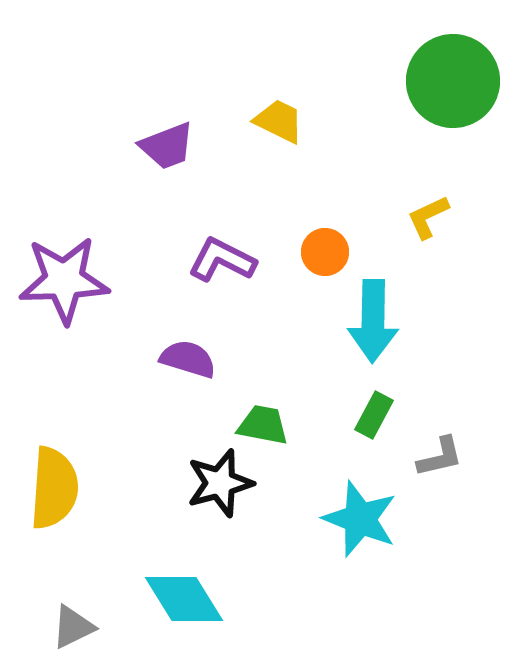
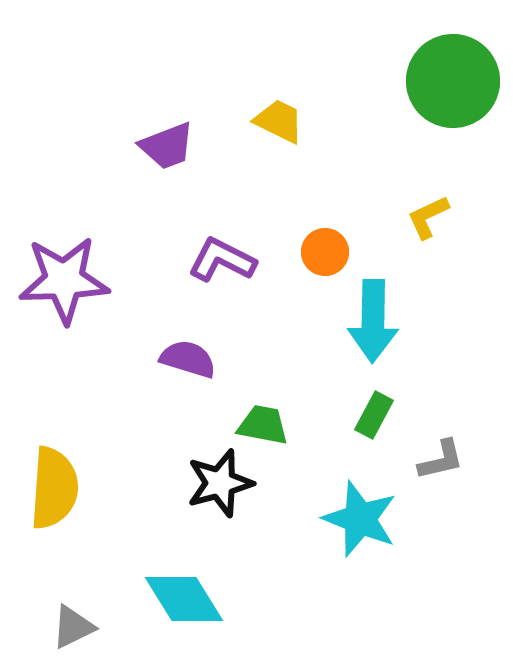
gray L-shape: moved 1 px right, 3 px down
